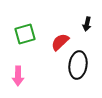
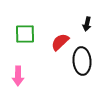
green square: rotated 15 degrees clockwise
black ellipse: moved 4 px right, 4 px up; rotated 12 degrees counterclockwise
